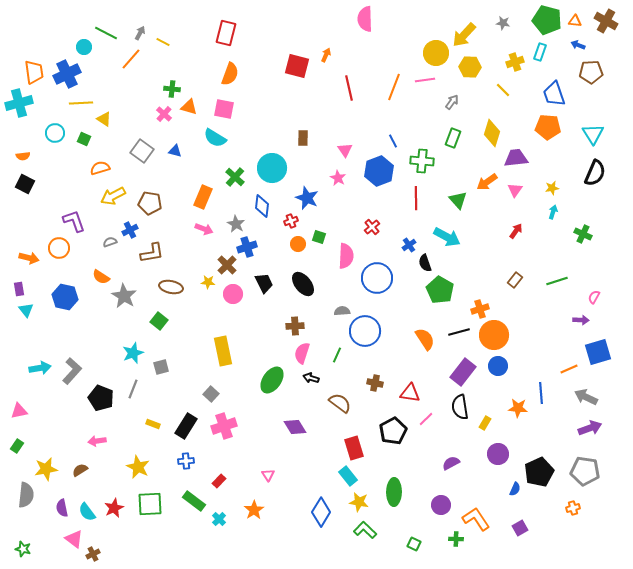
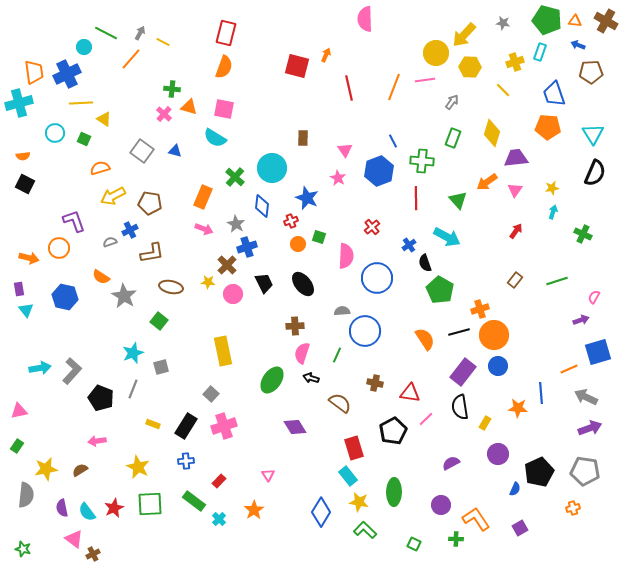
orange semicircle at (230, 74): moved 6 px left, 7 px up
purple arrow at (581, 320): rotated 21 degrees counterclockwise
